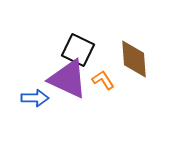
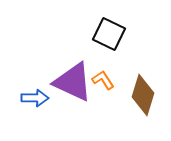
black square: moved 31 px right, 16 px up
brown diamond: moved 9 px right, 36 px down; rotated 21 degrees clockwise
purple triangle: moved 5 px right, 3 px down
